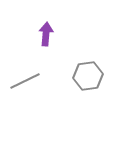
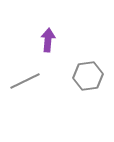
purple arrow: moved 2 px right, 6 px down
